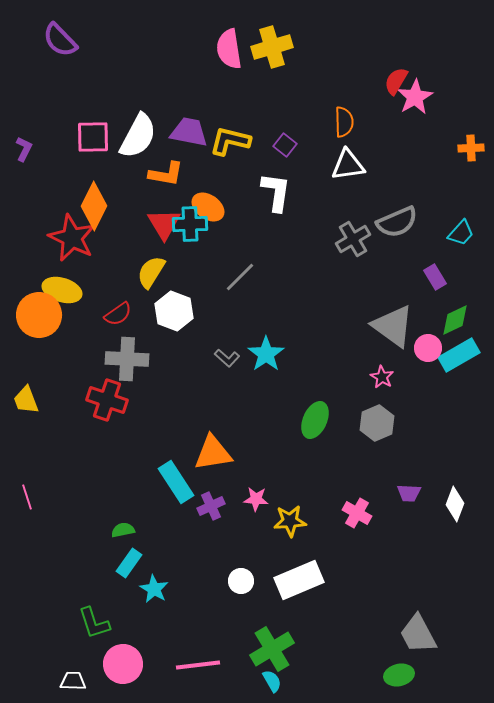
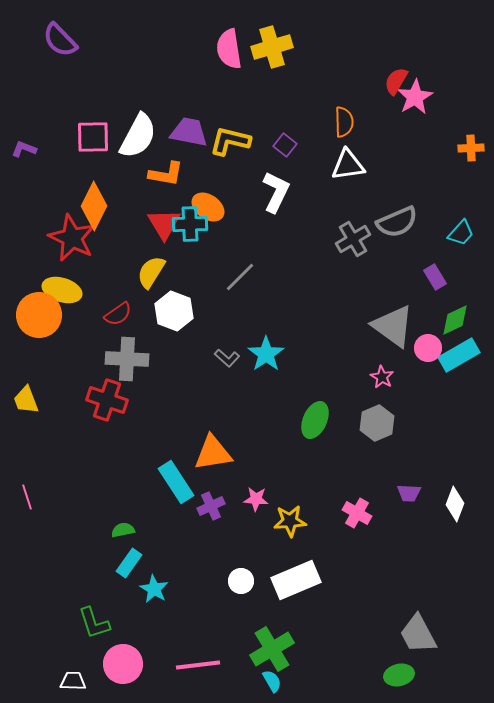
purple L-shape at (24, 149): rotated 95 degrees counterclockwise
white L-shape at (276, 192): rotated 18 degrees clockwise
white rectangle at (299, 580): moved 3 px left
